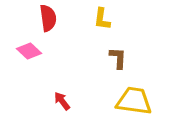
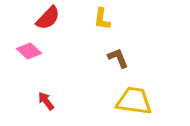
red semicircle: rotated 52 degrees clockwise
brown L-shape: rotated 25 degrees counterclockwise
red arrow: moved 16 px left
